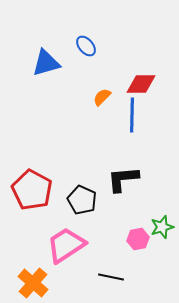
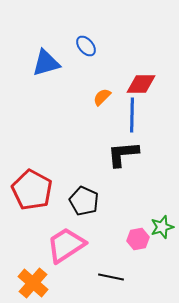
black L-shape: moved 25 px up
black pentagon: moved 2 px right, 1 px down
